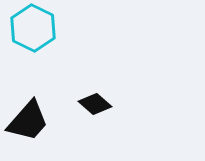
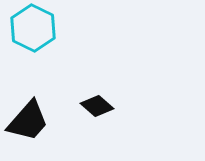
black diamond: moved 2 px right, 2 px down
